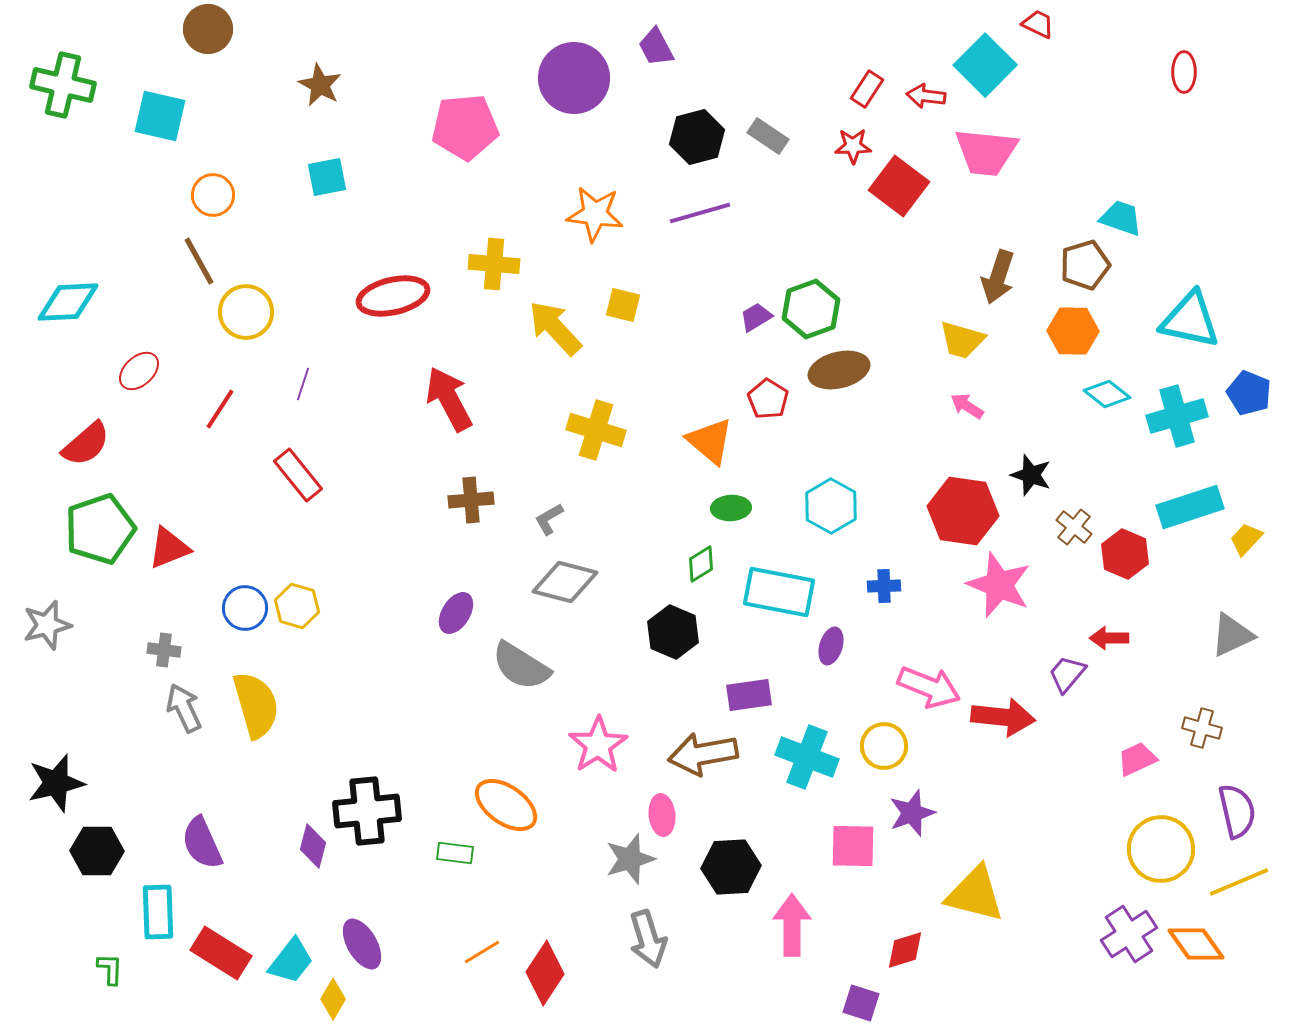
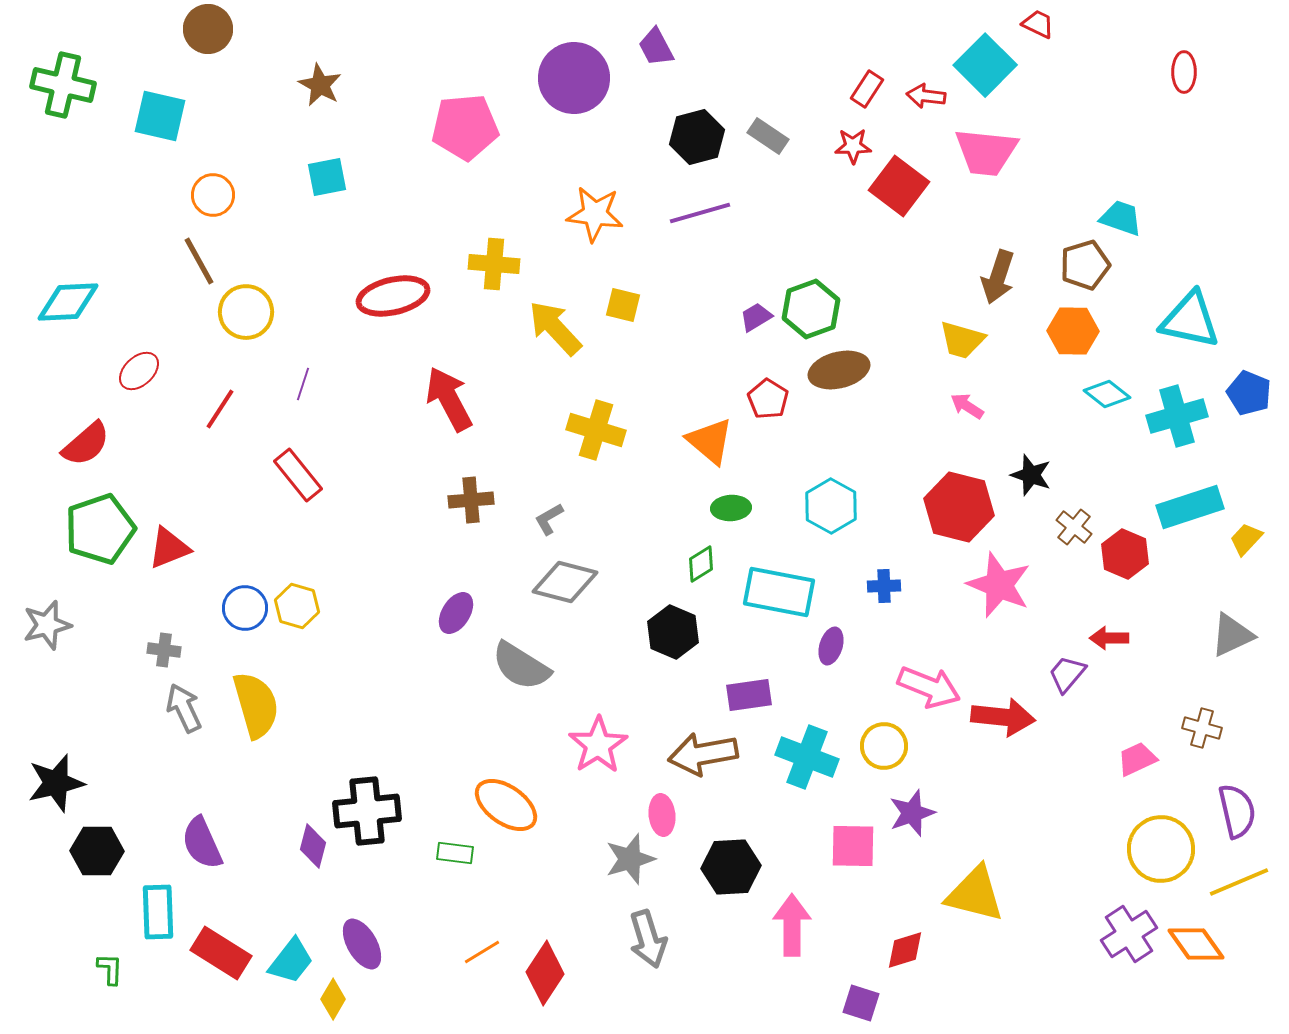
red hexagon at (963, 511): moved 4 px left, 4 px up; rotated 6 degrees clockwise
